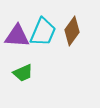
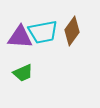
cyan trapezoid: rotated 56 degrees clockwise
purple triangle: moved 3 px right, 1 px down
